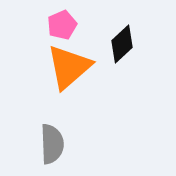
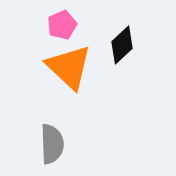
black diamond: moved 1 px down
orange triangle: rotated 36 degrees counterclockwise
